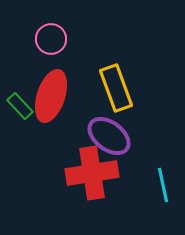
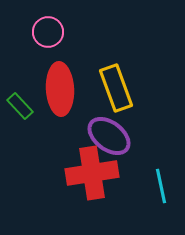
pink circle: moved 3 px left, 7 px up
red ellipse: moved 9 px right, 7 px up; rotated 21 degrees counterclockwise
cyan line: moved 2 px left, 1 px down
